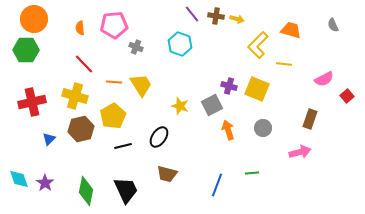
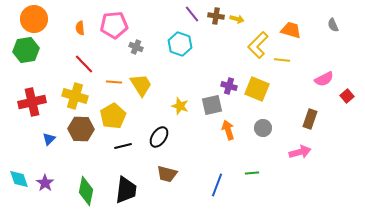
green hexagon: rotated 10 degrees counterclockwise
yellow line: moved 2 px left, 4 px up
gray square: rotated 15 degrees clockwise
brown hexagon: rotated 15 degrees clockwise
black trapezoid: rotated 32 degrees clockwise
